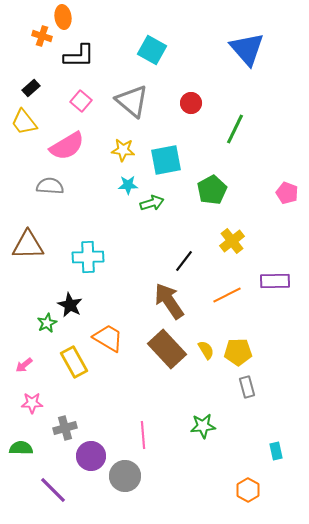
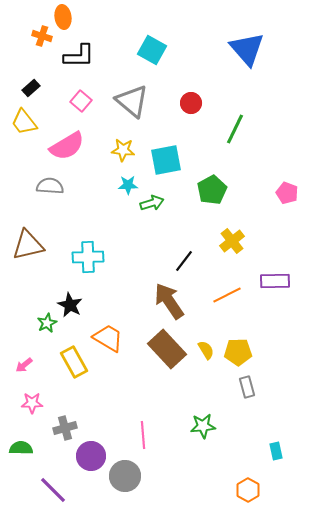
brown triangle at (28, 245): rotated 12 degrees counterclockwise
